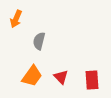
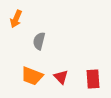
orange trapezoid: rotated 75 degrees clockwise
red rectangle: moved 1 px right, 1 px up
